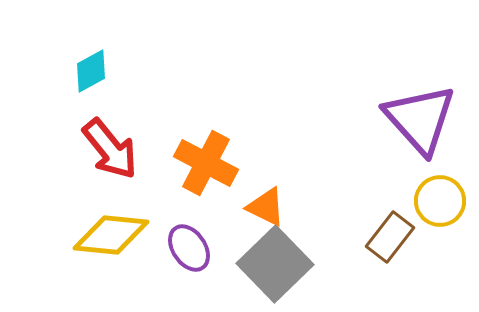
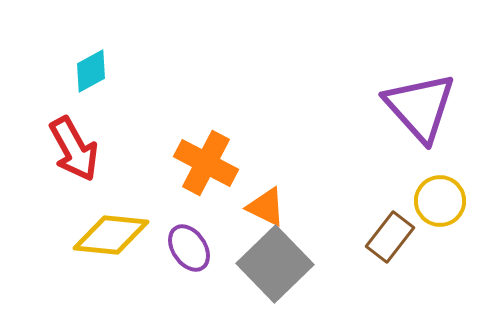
purple triangle: moved 12 px up
red arrow: moved 36 px left; rotated 10 degrees clockwise
